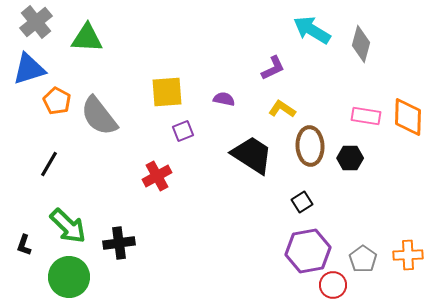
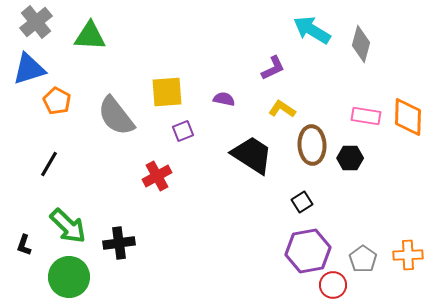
green triangle: moved 3 px right, 2 px up
gray semicircle: moved 17 px right
brown ellipse: moved 2 px right, 1 px up
